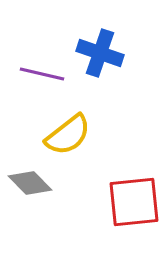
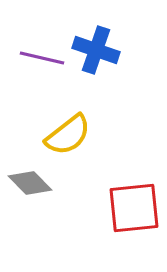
blue cross: moved 4 px left, 3 px up
purple line: moved 16 px up
red square: moved 6 px down
